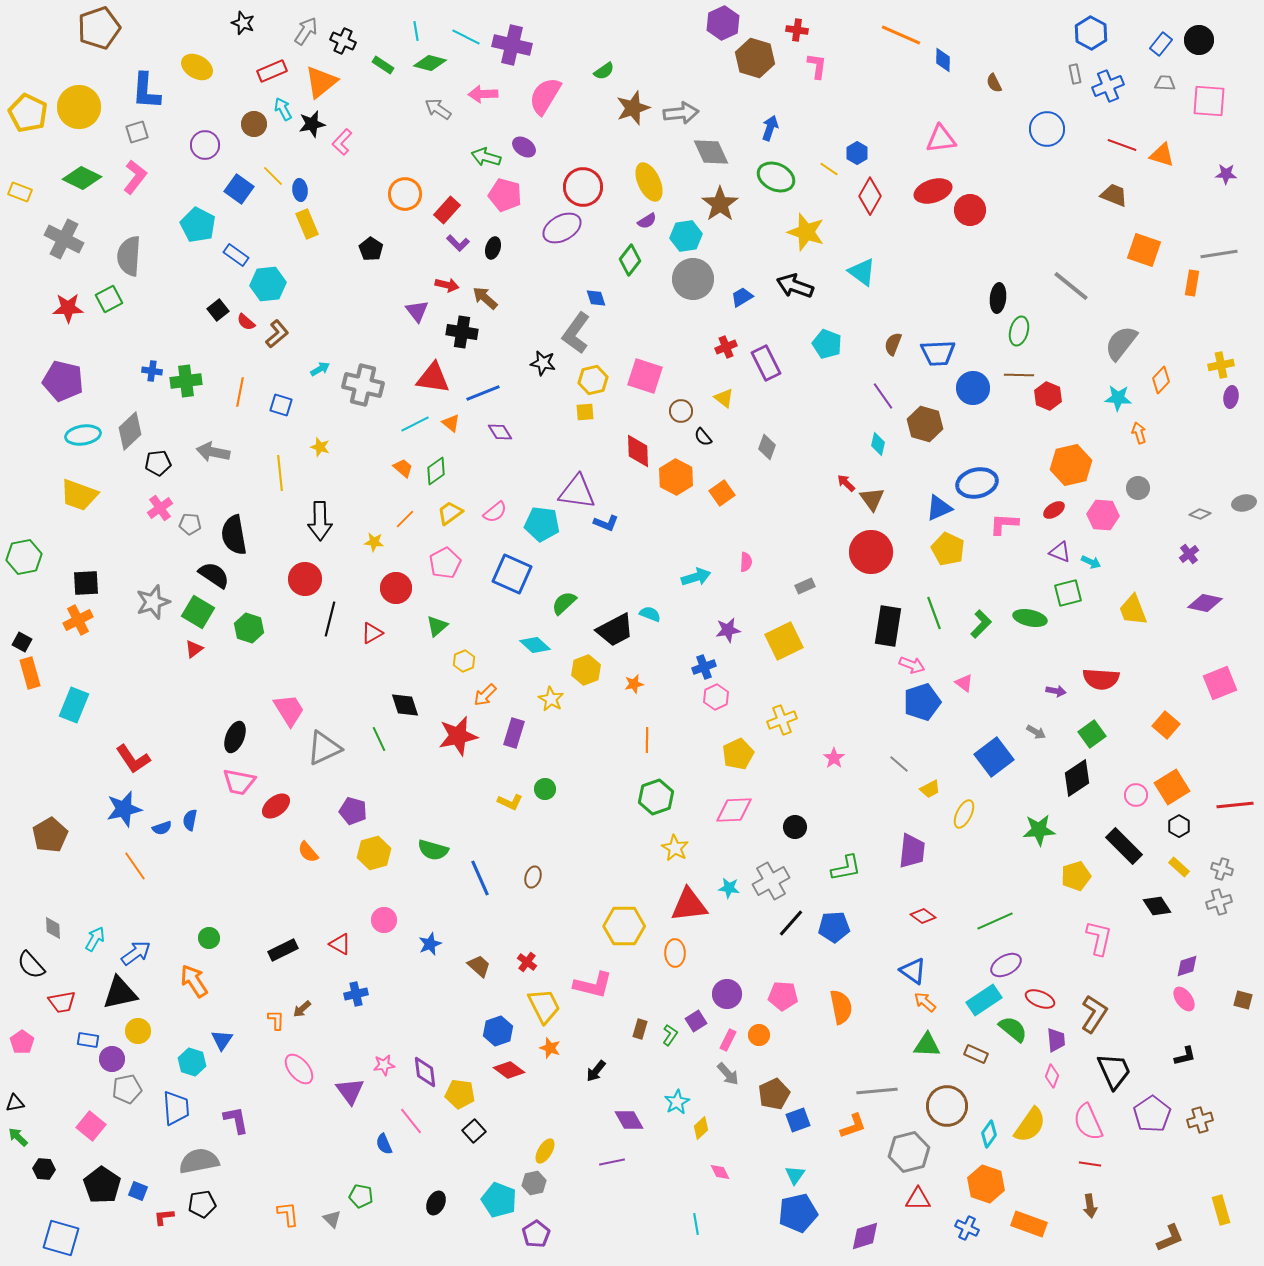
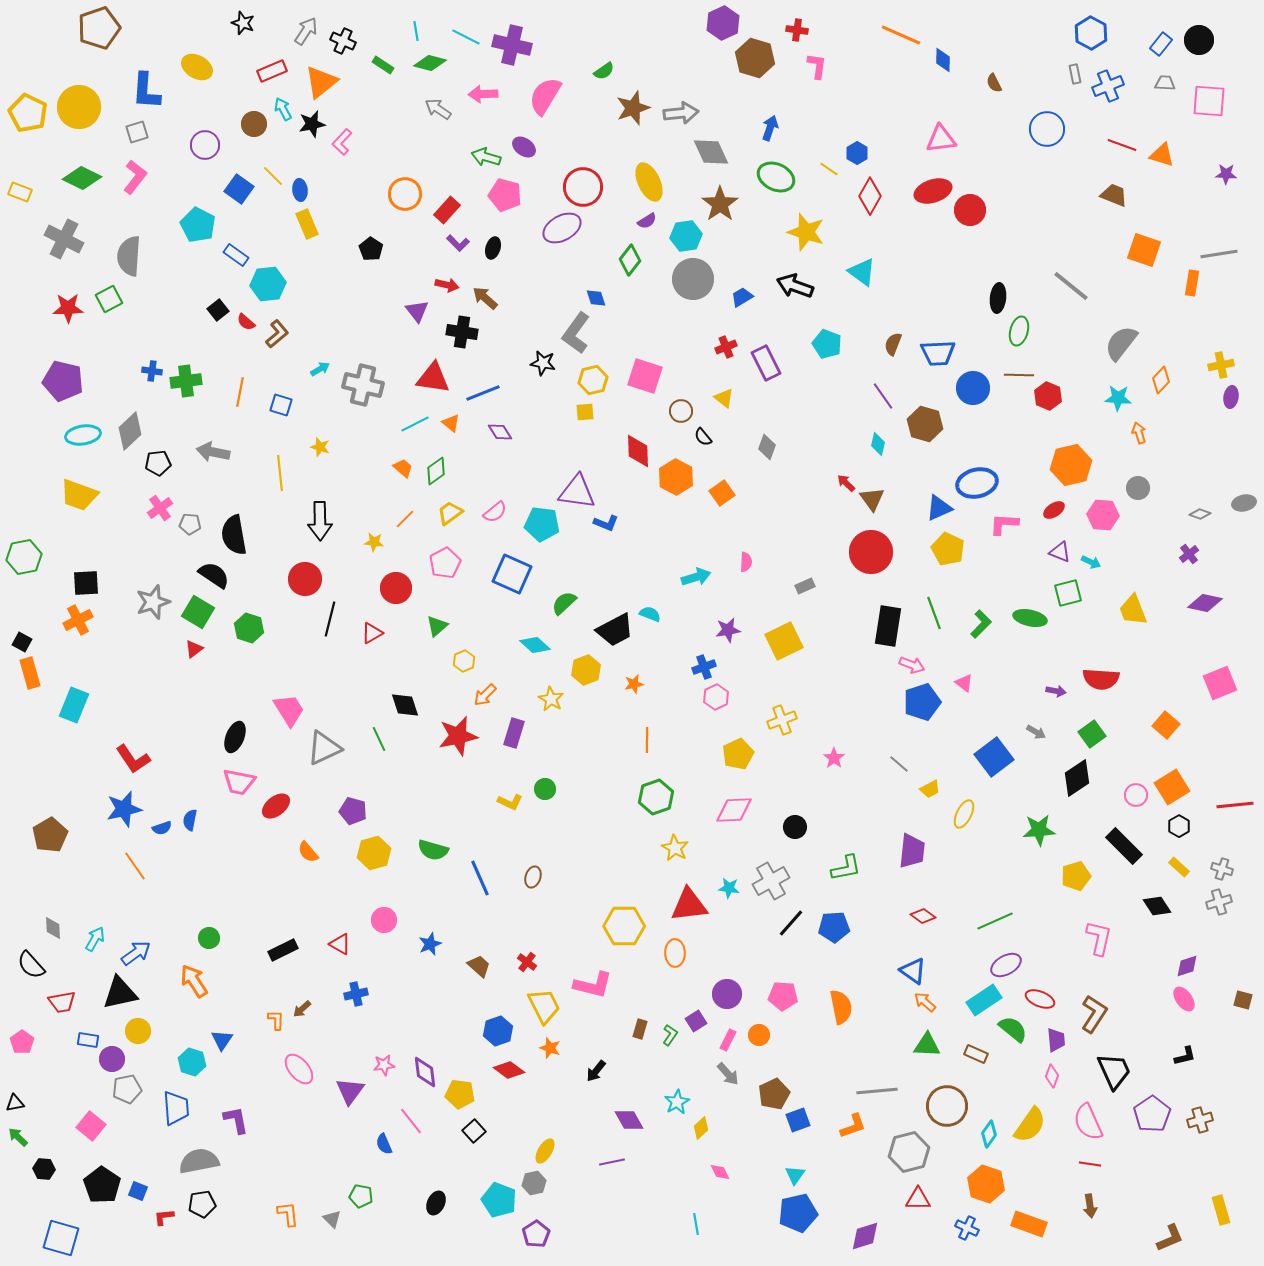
purple triangle at (350, 1091): rotated 12 degrees clockwise
